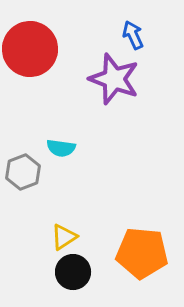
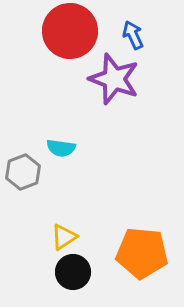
red circle: moved 40 px right, 18 px up
